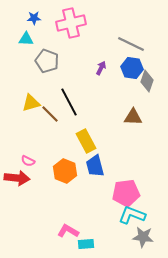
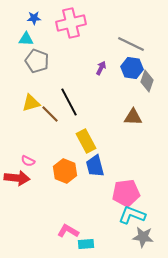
gray pentagon: moved 10 px left
